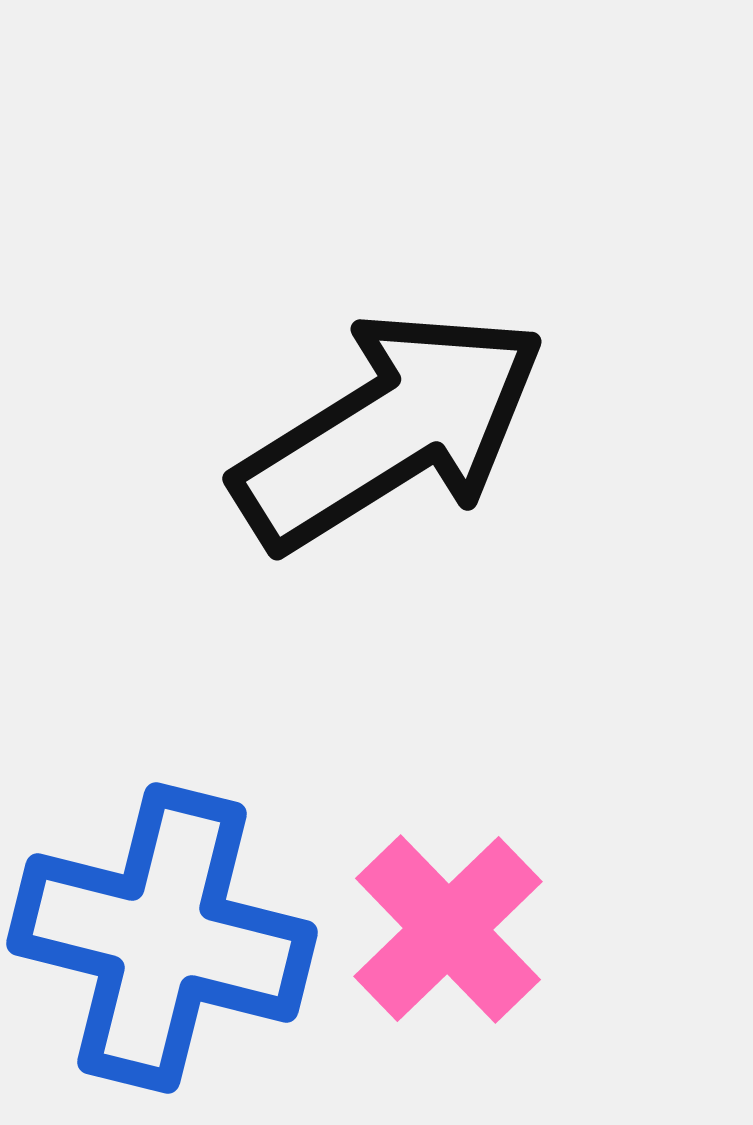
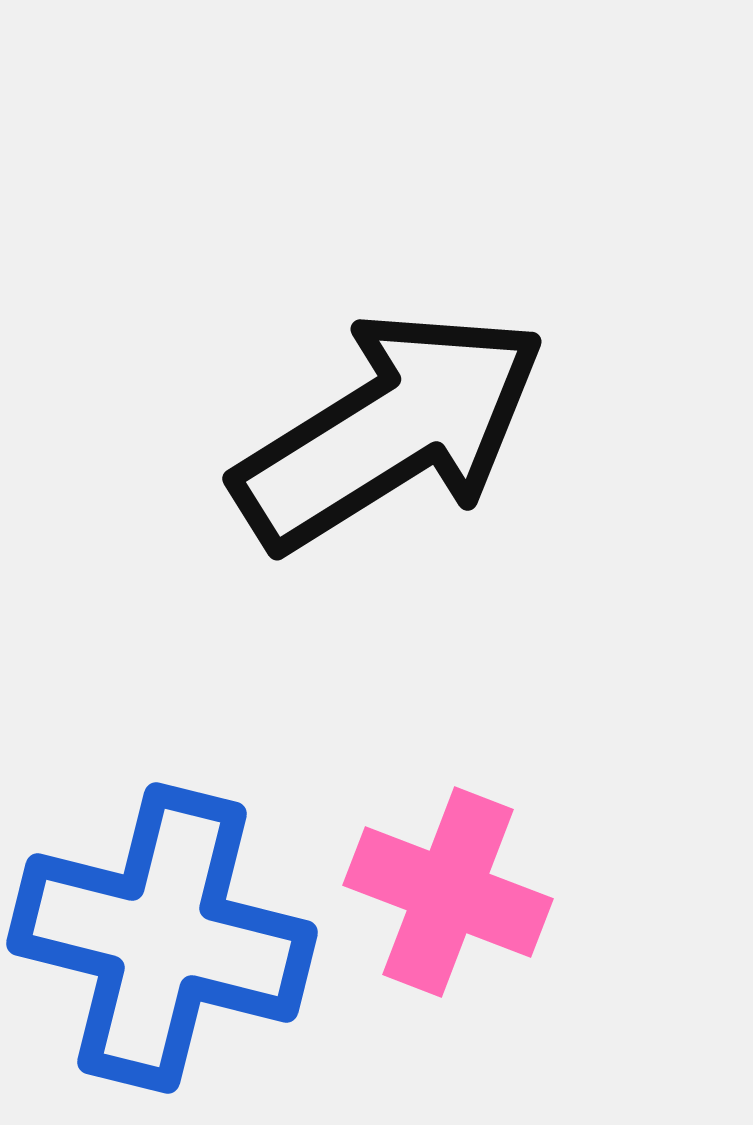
pink cross: moved 37 px up; rotated 25 degrees counterclockwise
